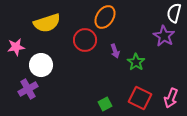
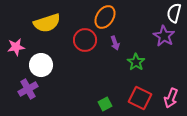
purple arrow: moved 8 px up
